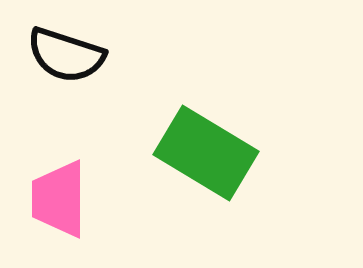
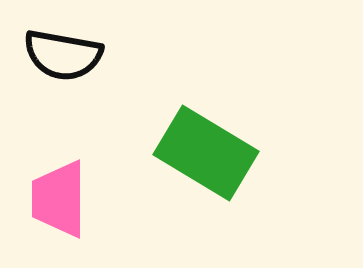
black semicircle: moved 3 px left; rotated 8 degrees counterclockwise
